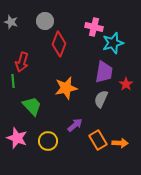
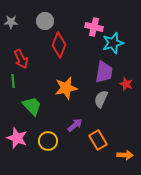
gray star: rotated 16 degrees counterclockwise
red diamond: moved 1 px down
red arrow: moved 1 px left, 3 px up; rotated 42 degrees counterclockwise
red star: rotated 16 degrees counterclockwise
orange arrow: moved 5 px right, 12 px down
